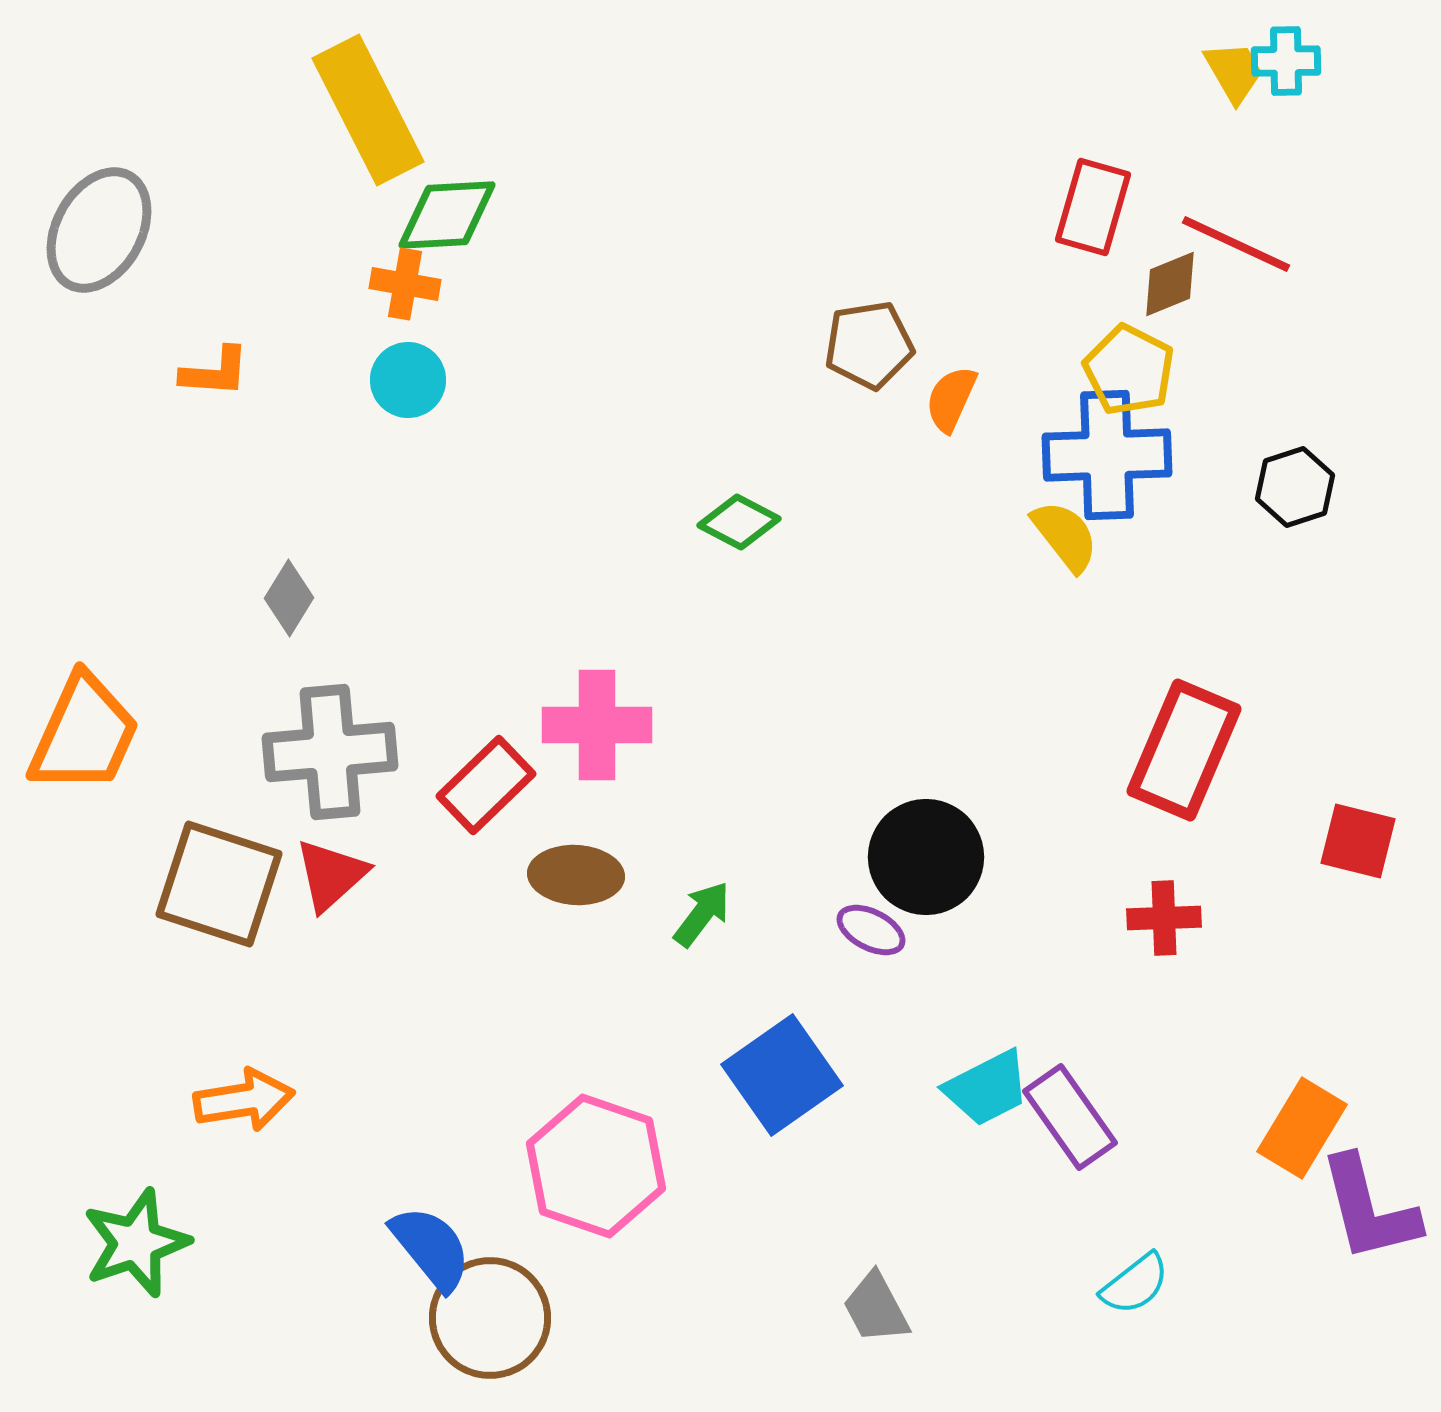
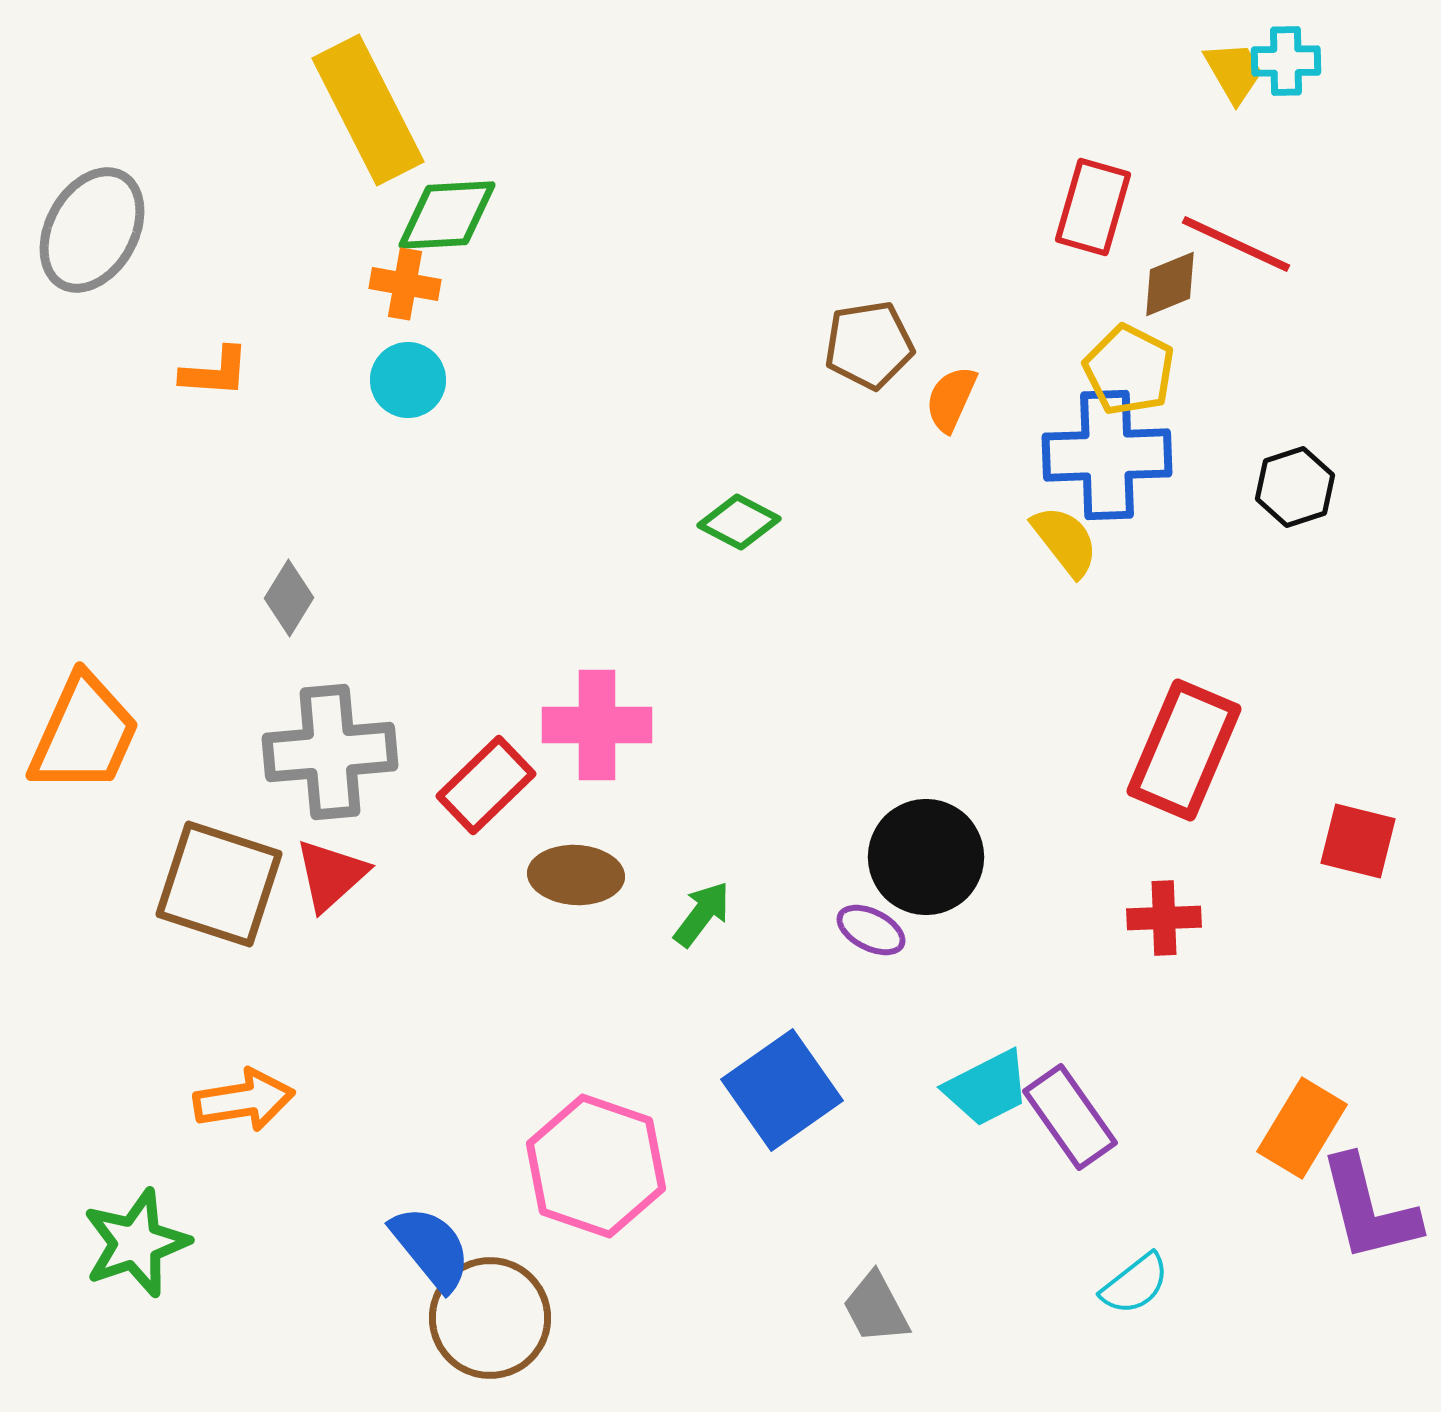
gray ellipse at (99, 230): moved 7 px left
yellow semicircle at (1065, 536): moved 5 px down
blue square at (782, 1075): moved 15 px down
